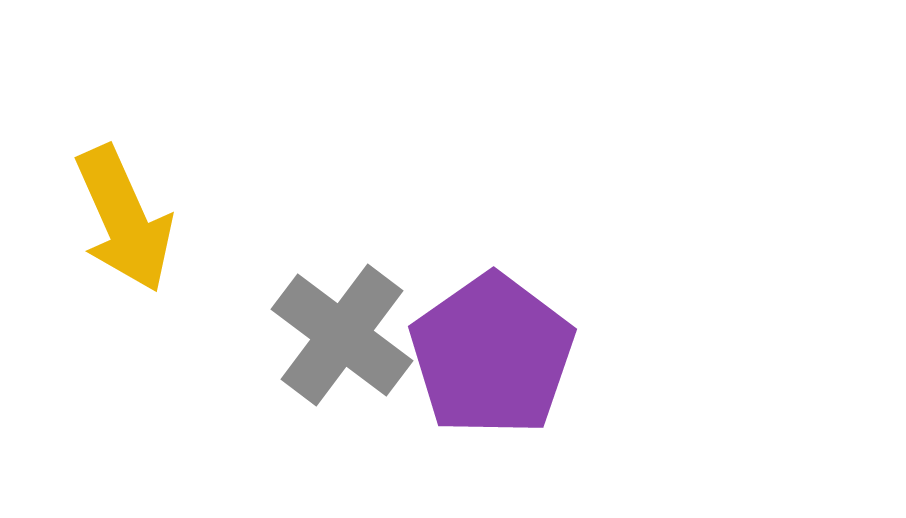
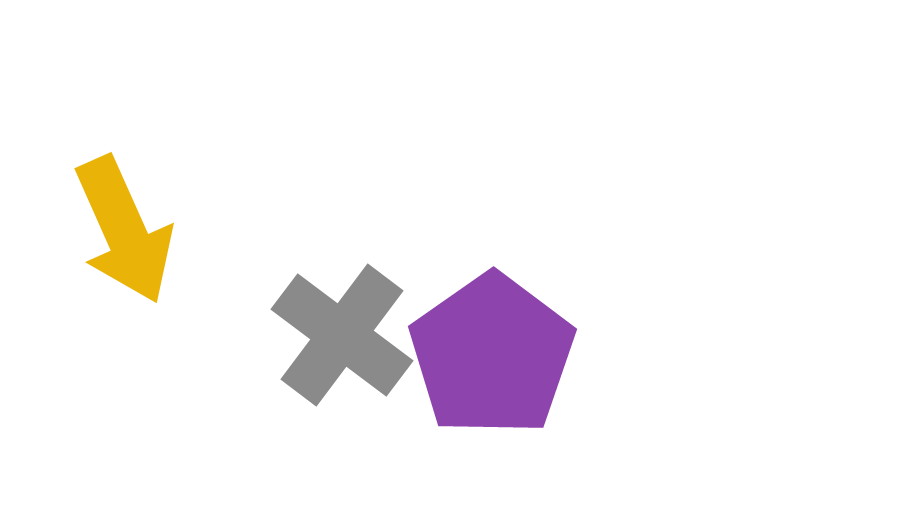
yellow arrow: moved 11 px down
